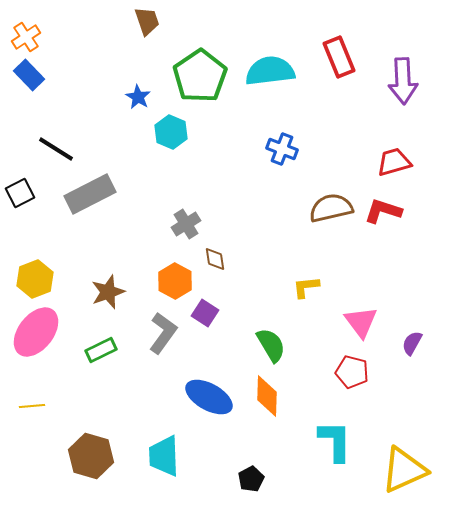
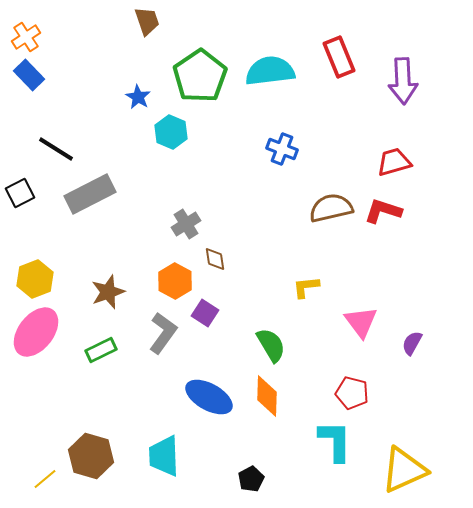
red pentagon: moved 21 px down
yellow line: moved 13 px right, 73 px down; rotated 35 degrees counterclockwise
